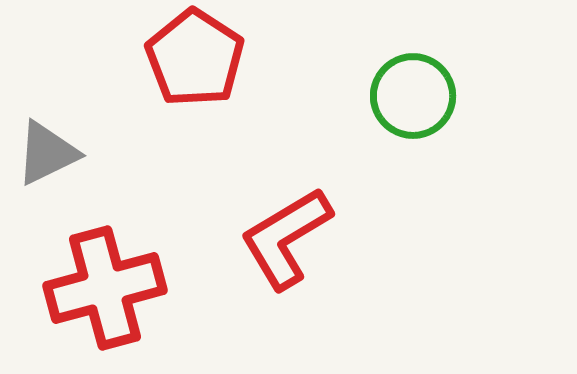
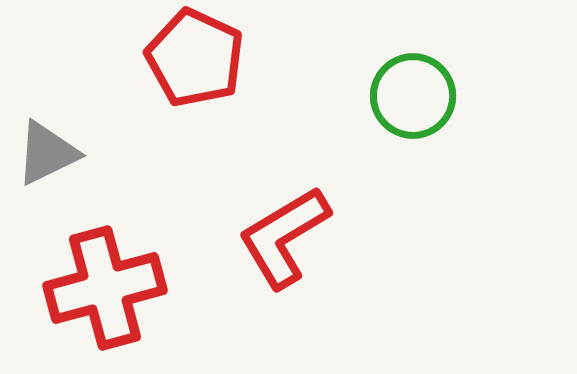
red pentagon: rotated 8 degrees counterclockwise
red L-shape: moved 2 px left, 1 px up
